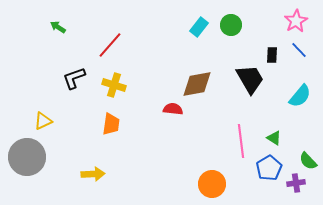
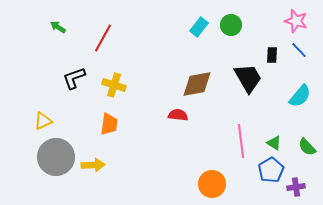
pink star: rotated 25 degrees counterclockwise
red line: moved 7 px left, 7 px up; rotated 12 degrees counterclockwise
black trapezoid: moved 2 px left, 1 px up
red semicircle: moved 5 px right, 6 px down
orange trapezoid: moved 2 px left
green triangle: moved 5 px down
gray circle: moved 29 px right
green semicircle: moved 1 px left, 14 px up
blue pentagon: moved 2 px right, 2 px down
yellow arrow: moved 9 px up
purple cross: moved 4 px down
